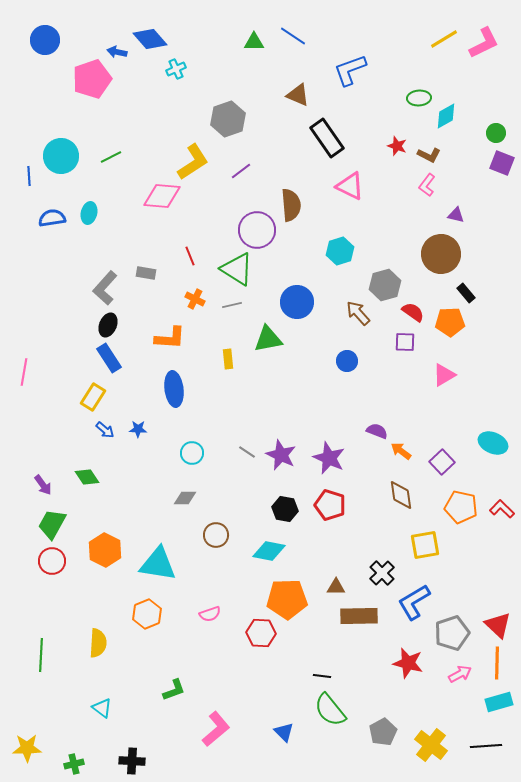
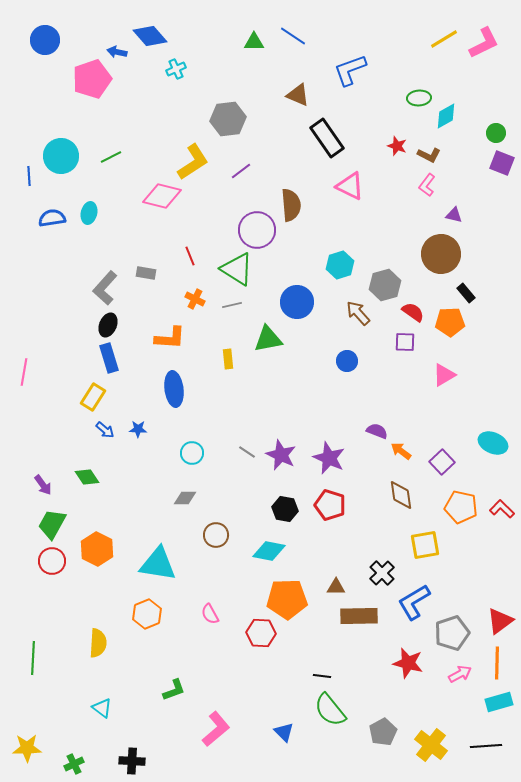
blue diamond at (150, 39): moved 3 px up
gray hexagon at (228, 119): rotated 12 degrees clockwise
pink diamond at (162, 196): rotated 9 degrees clockwise
purple triangle at (456, 215): moved 2 px left
cyan hexagon at (340, 251): moved 14 px down
blue rectangle at (109, 358): rotated 16 degrees clockwise
orange hexagon at (105, 550): moved 8 px left, 1 px up
pink semicircle at (210, 614): rotated 80 degrees clockwise
red triangle at (498, 625): moved 2 px right, 4 px up; rotated 40 degrees clockwise
green line at (41, 655): moved 8 px left, 3 px down
green cross at (74, 764): rotated 12 degrees counterclockwise
